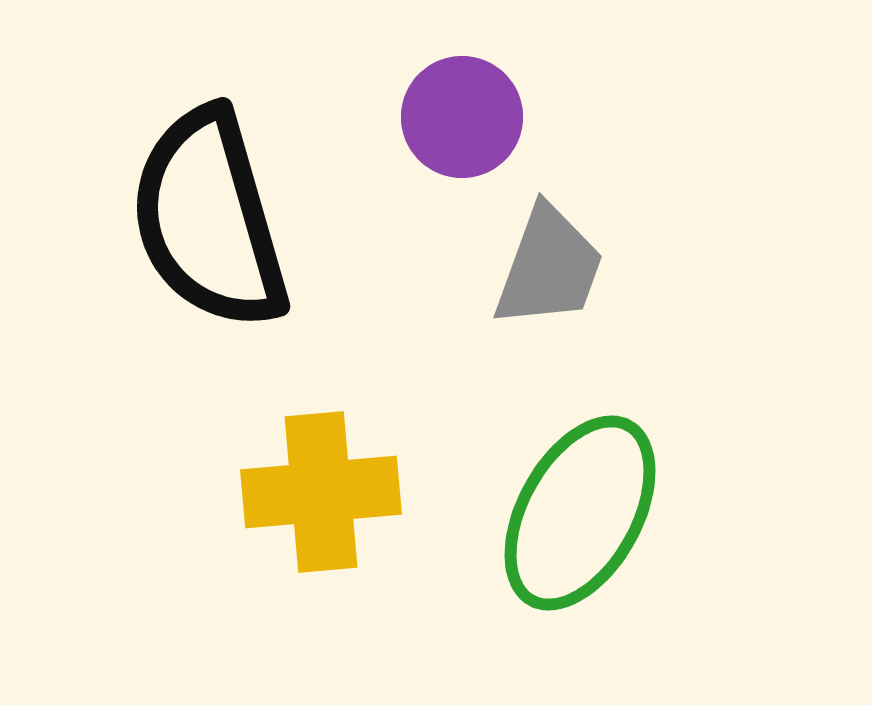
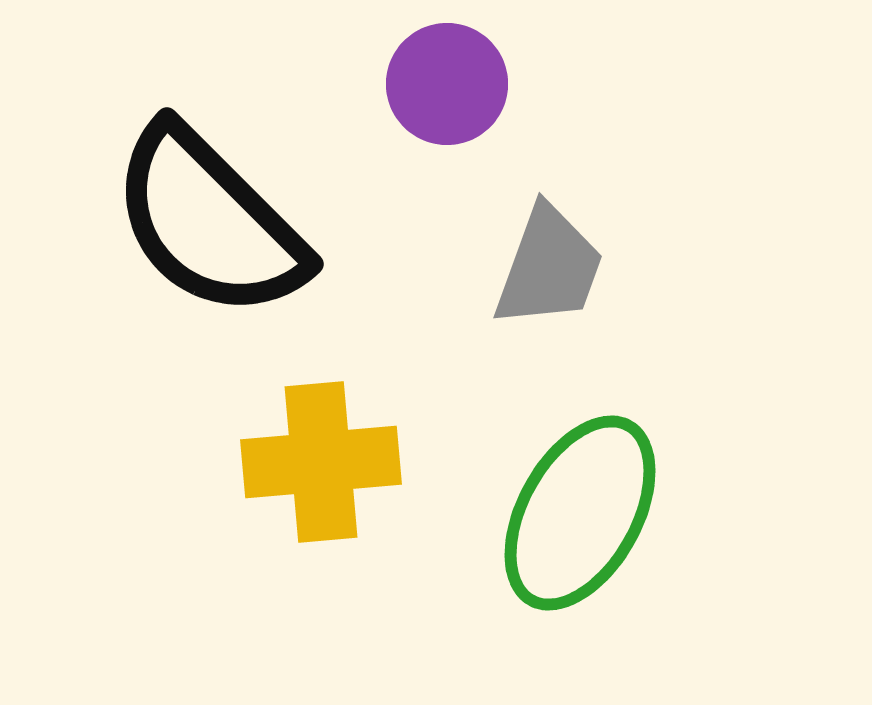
purple circle: moved 15 px left, 33 px up
black semicircle: moved 3 px down; rotated 29 degrees counterclockwise
yellow cross: moved 30 px up
